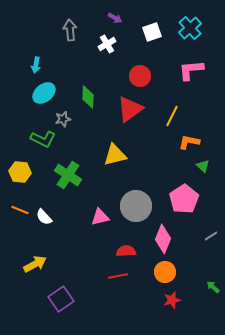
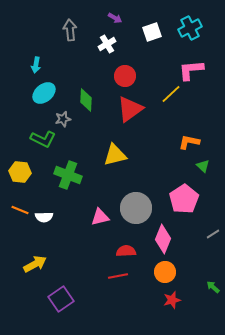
cyan cross: rotated 15 degrees clockwise
red circle: moved 15 px left
green diamond: moved 2 px left, 3 px down
yellow line: moved 1 px left, 22 px up; rotated 20 degrees clockwise
green cross: rotated 12 degrees counterclockwise
gray circle: moved 2 px down
white semicircle: rotated 48 degrees counterclockwise
gray line: moved 2 px right, 2 px up
